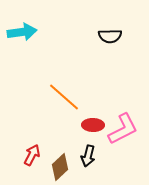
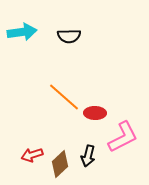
black semicircle: moved 41 px left
red ellipse: moved 2 px right, 12 px up
pink L-shape: moved 8 px down
red arrow: rotated 135 degrees counterclockwise
brown diamond: moved 3 px up
